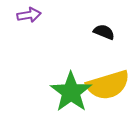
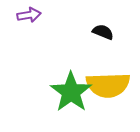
black semicircle: moved 1 px left
yellow semicircle: rotated 15 degrees clockwise
